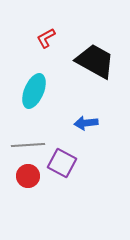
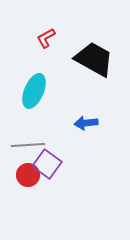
black trapezoid: moved 1 px left, 2 px up
purple square: moved 15 px left, 1 px down; rotated 8 degrees clockwise
red circle: moved 1 px up
